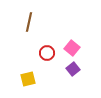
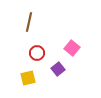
red circle: moved 10 px left
purple square: moved 15 px left
yellow square: moved 1 px up
